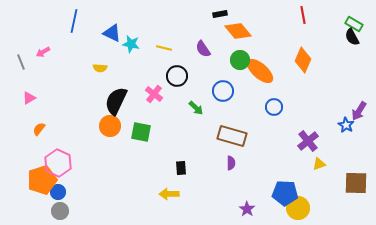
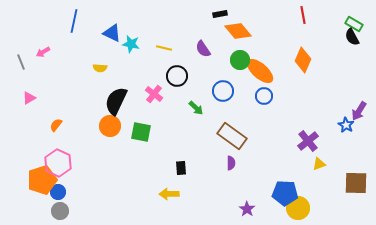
blue circle at (274, 107): moved 10 px left, 11 px up
orange semicircle at (39, 129): moved 17 px right, 4 px up
brown rectangle at (232, 136): rotated 20 degrees clockwise
